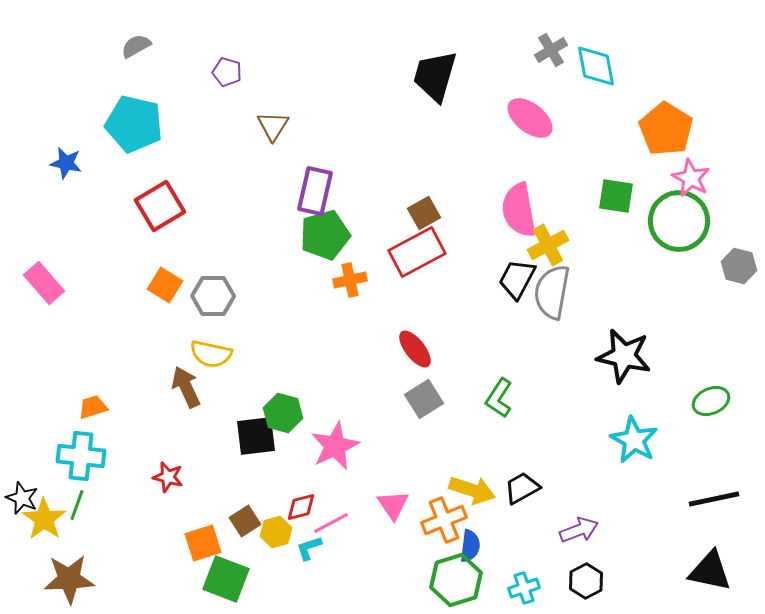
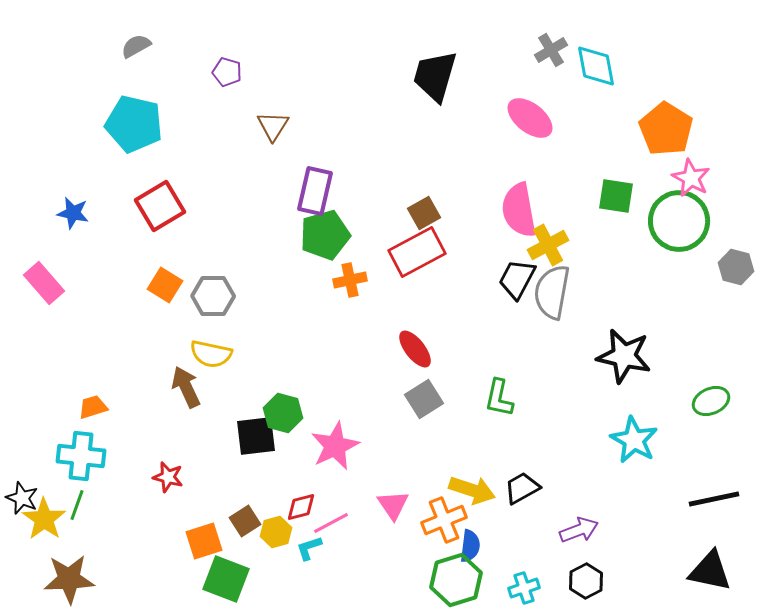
blue star at (66, 163): moved 7 px right, 50 px down
gray hexagon at (739, 266): moved 3 px left, 1 px down
green L-shape at (499, 398): rotated 21 degrees counterclockwise
orange square at (203, 543): moved 1 px right, 2 px up
